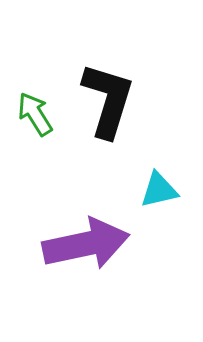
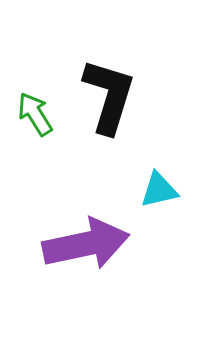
black L-shape: moved 1 px right, 4 px up
